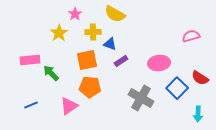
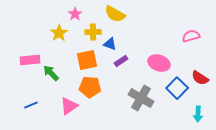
pink ellipse: rotated 25 degrees clockwise
